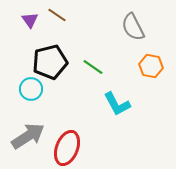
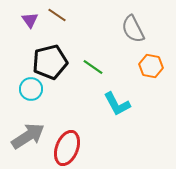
gray semicircle: moved 2 px down
